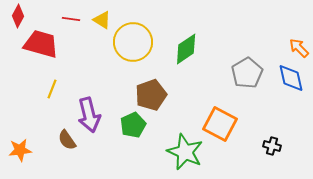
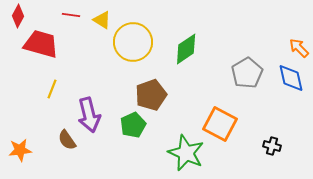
red line: moved 4 px up
green star: moved 1 px right, 1 px down
